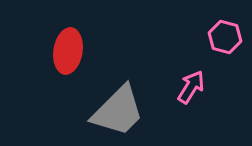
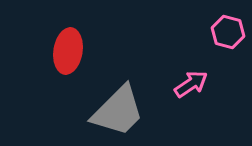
pink hexagon: moved 3 px right, 5 px up
pink arrow: moved 3 px up; rotated 24 degrees clockwise
